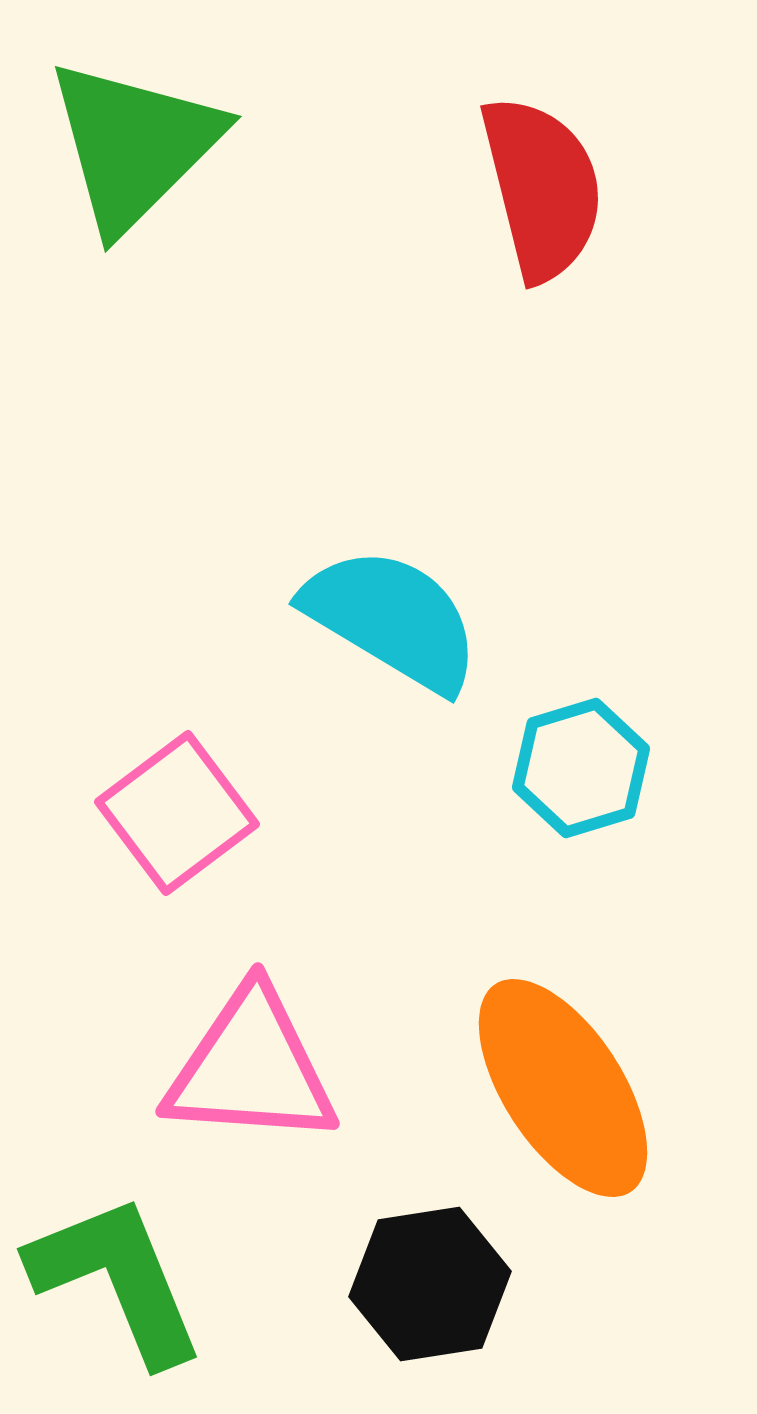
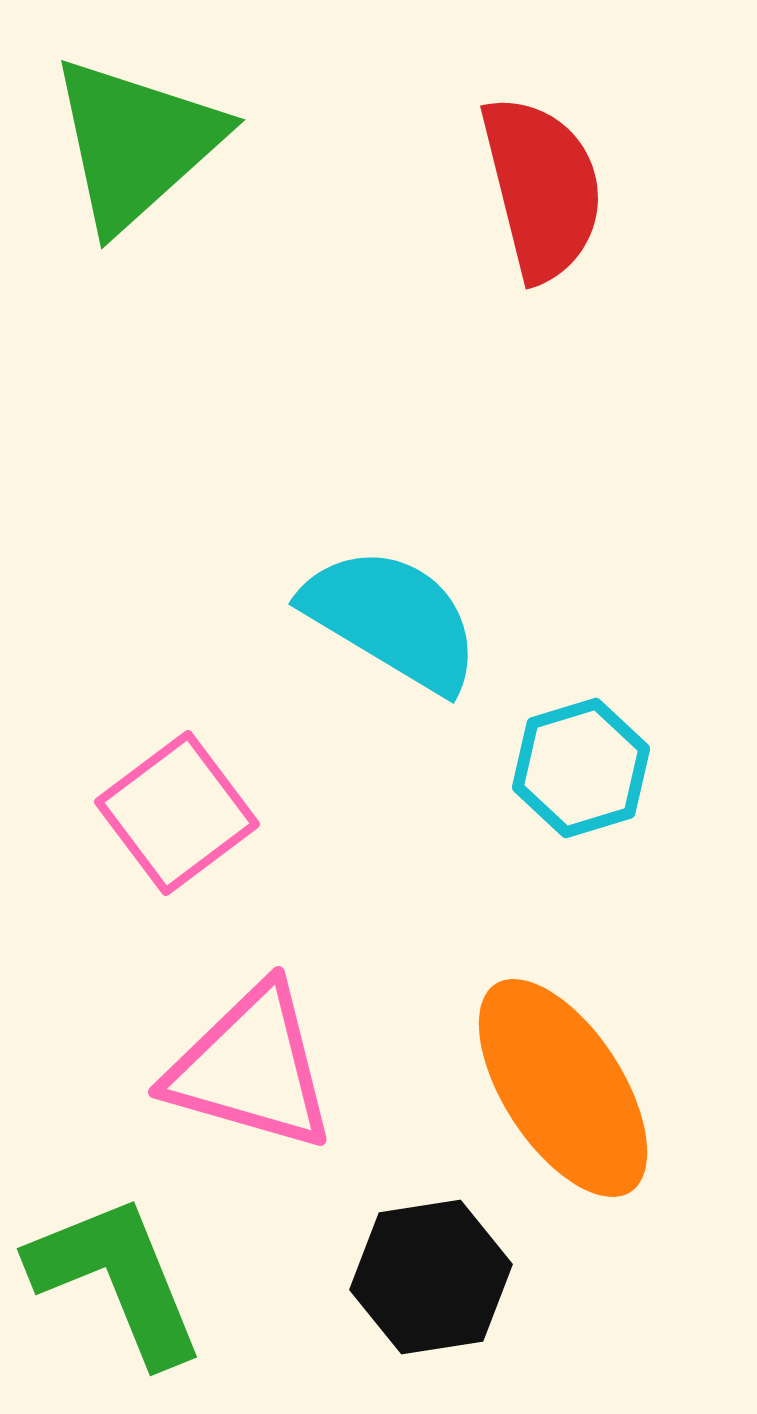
green triangle: moved 2 px right, 2 px up; rotated 3 degrees clockwise
pink triangle: rotated 12 degrees clockwise
black hexagon: moved 1 px right, 7 px up
